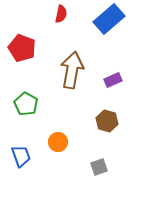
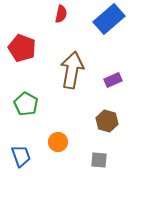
gray square: moved 7 px up; rotated 24 degrees clockwise
